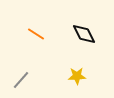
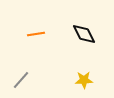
orange line: rotated 42 degrees counterclockwise
yellow star: moved 7 px right, 4 px down
